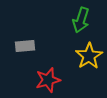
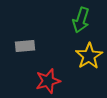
red star: moved 1 px down
